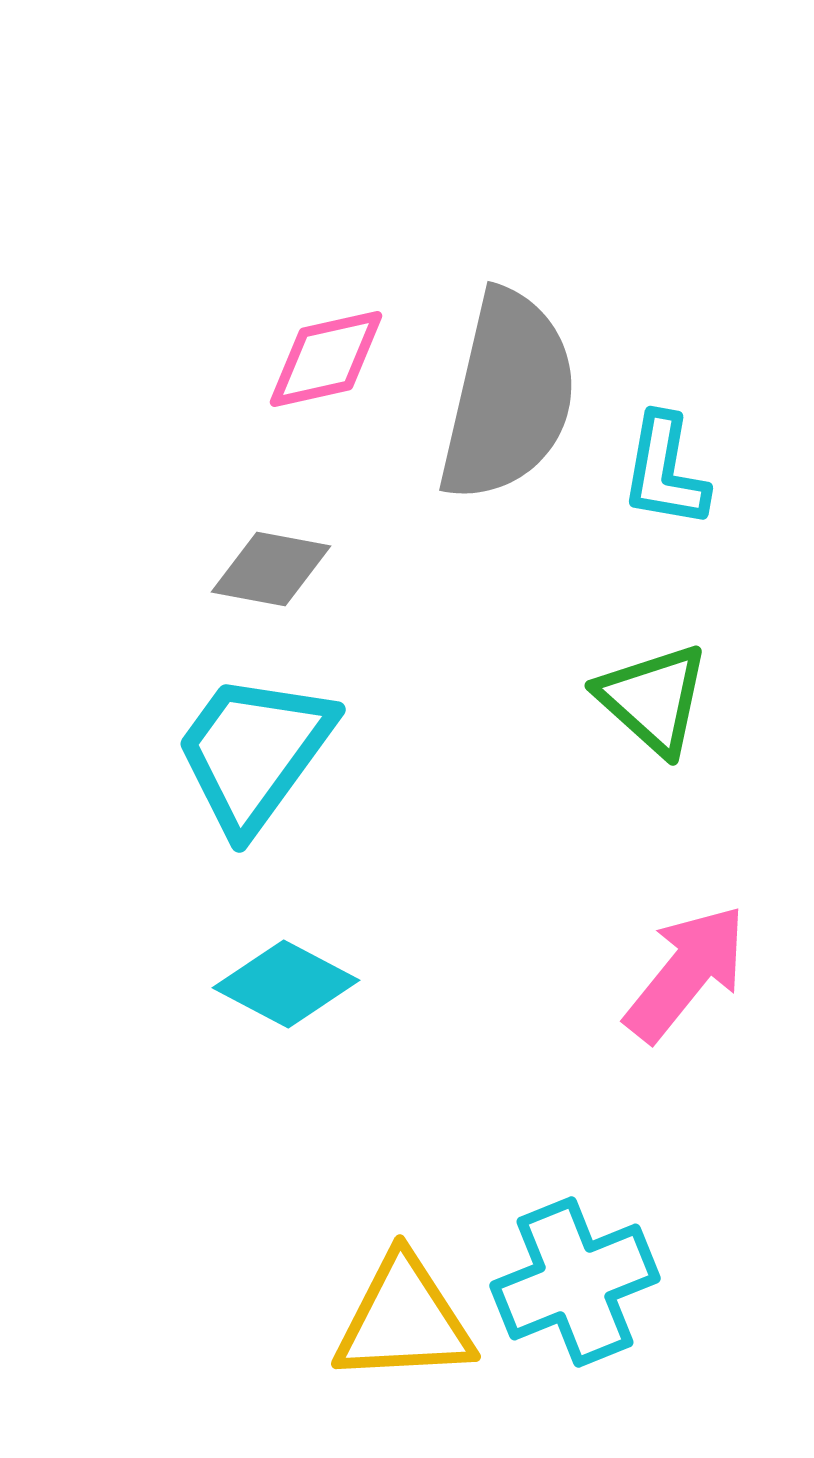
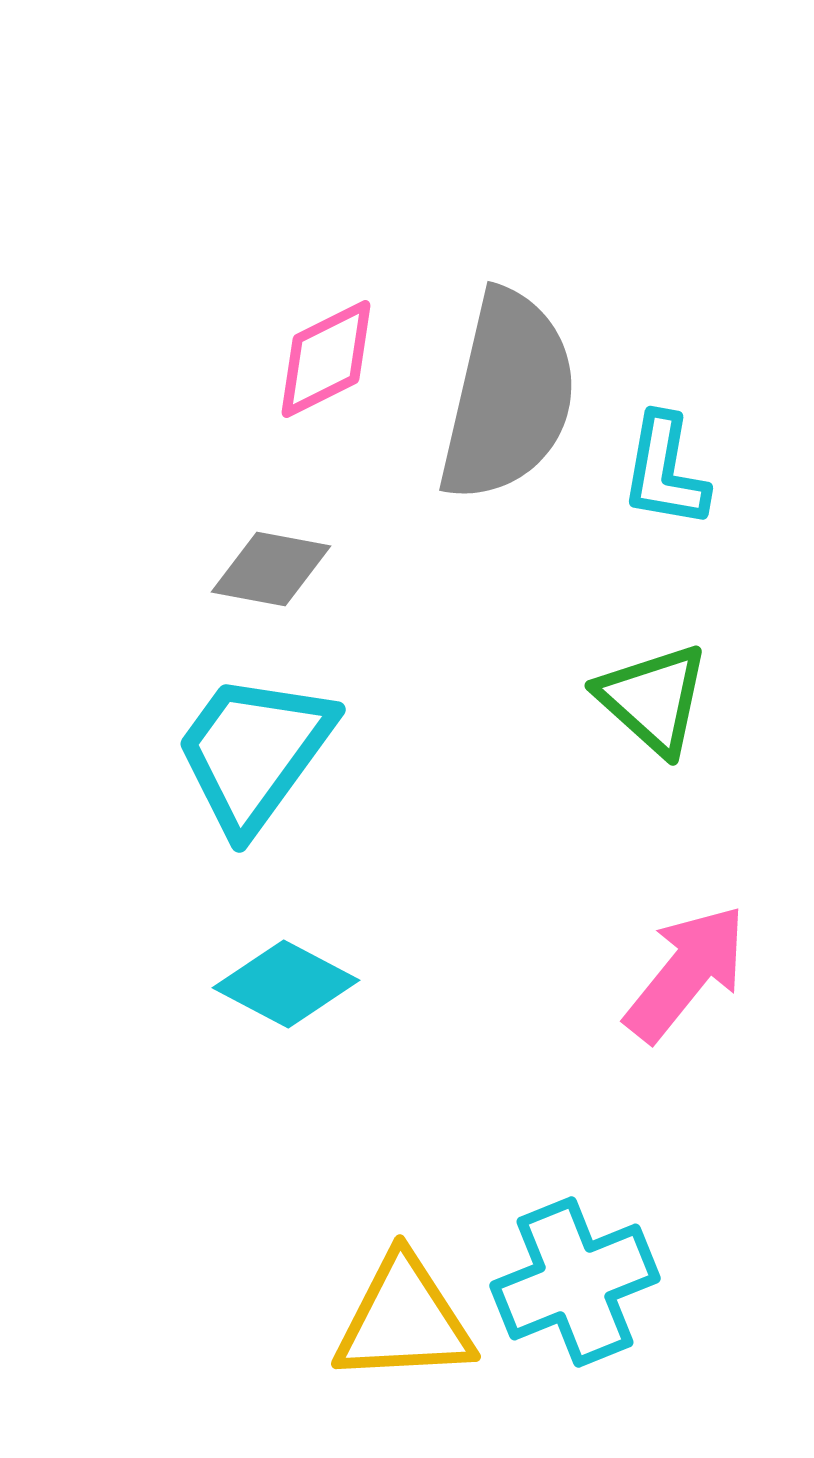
pink diamond: rotated 14 degrees counterclockwise
